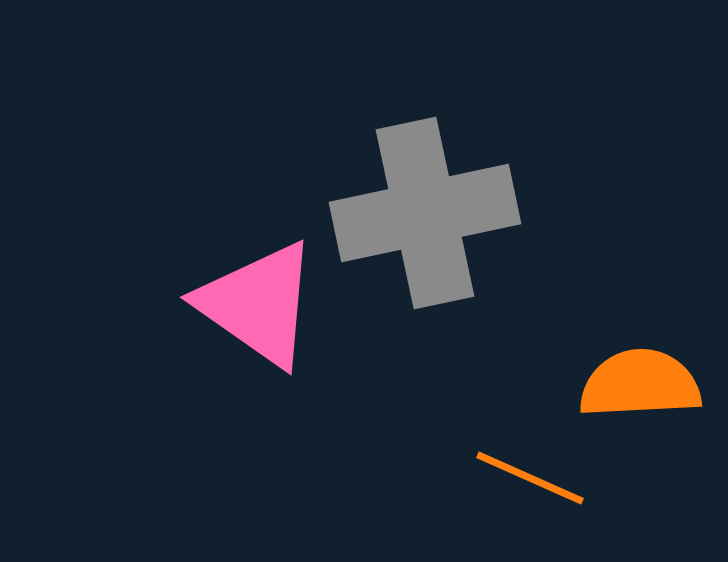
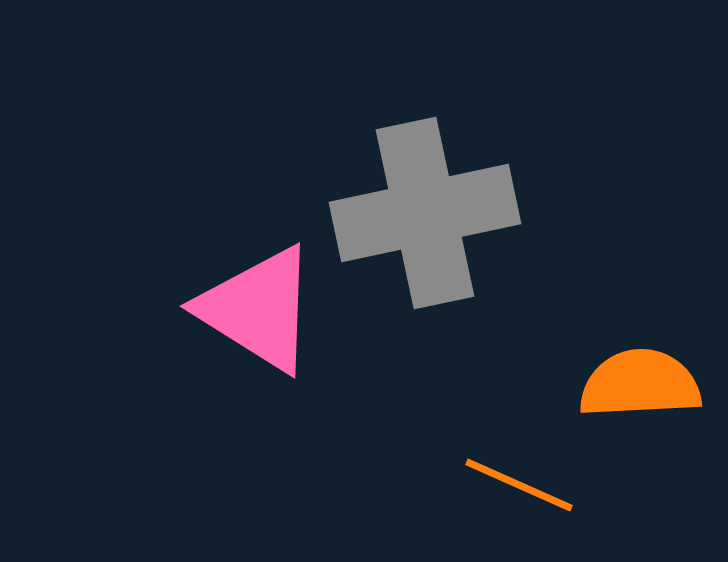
pink triangle: moved 5 px down; rotated 3 degrees counterclockwise
orange line: moved 11 px left, 7 px down
